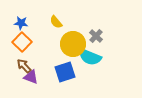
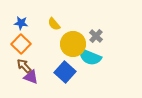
yellow semicircle: moved 2 px left, 2 px down
orange square: moved 1 px left, 2 px down
blue square: rotated 30 degrees counterclockwise
